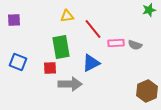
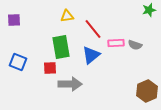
blue triangle: moved 8 px up; rotated 12 degrees counterclockwise
